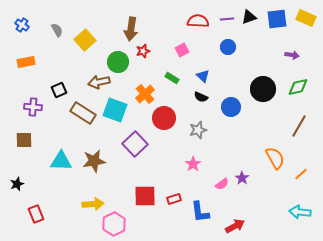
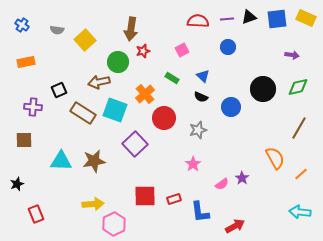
gray semicircle at (57, 30): rotated 128 degrees clockwise
brown line at (299, 126): moved 2 px down
